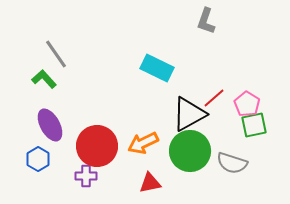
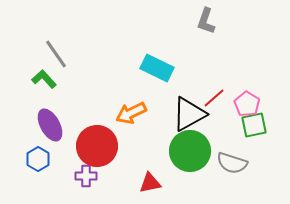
orange arrow: moved 12 px left, 30 px up
